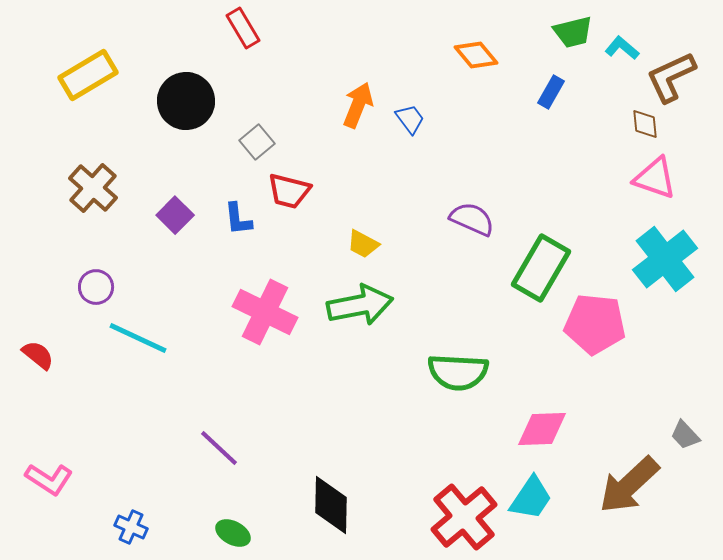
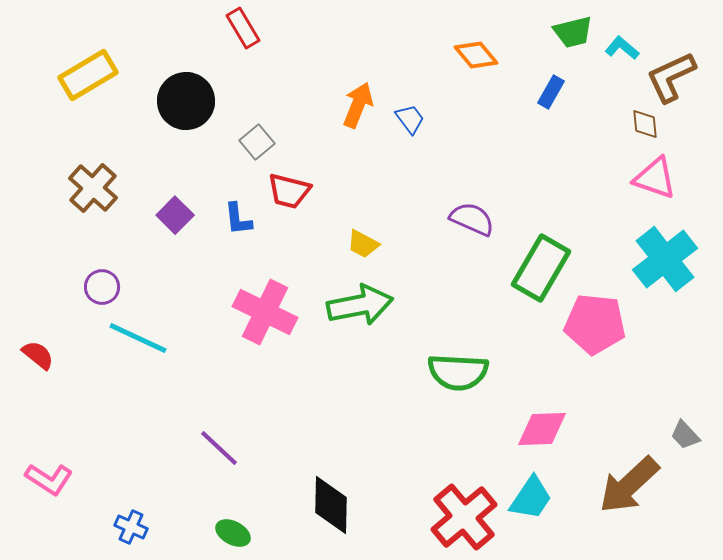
purple circle: moved 6 px right
